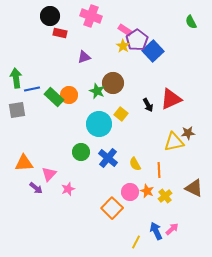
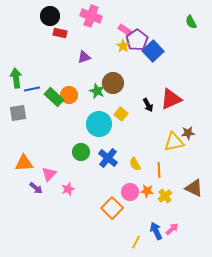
gray square: moved 1 px right, 3 px down
orange star: rotated 16 degrees counterclockwise
